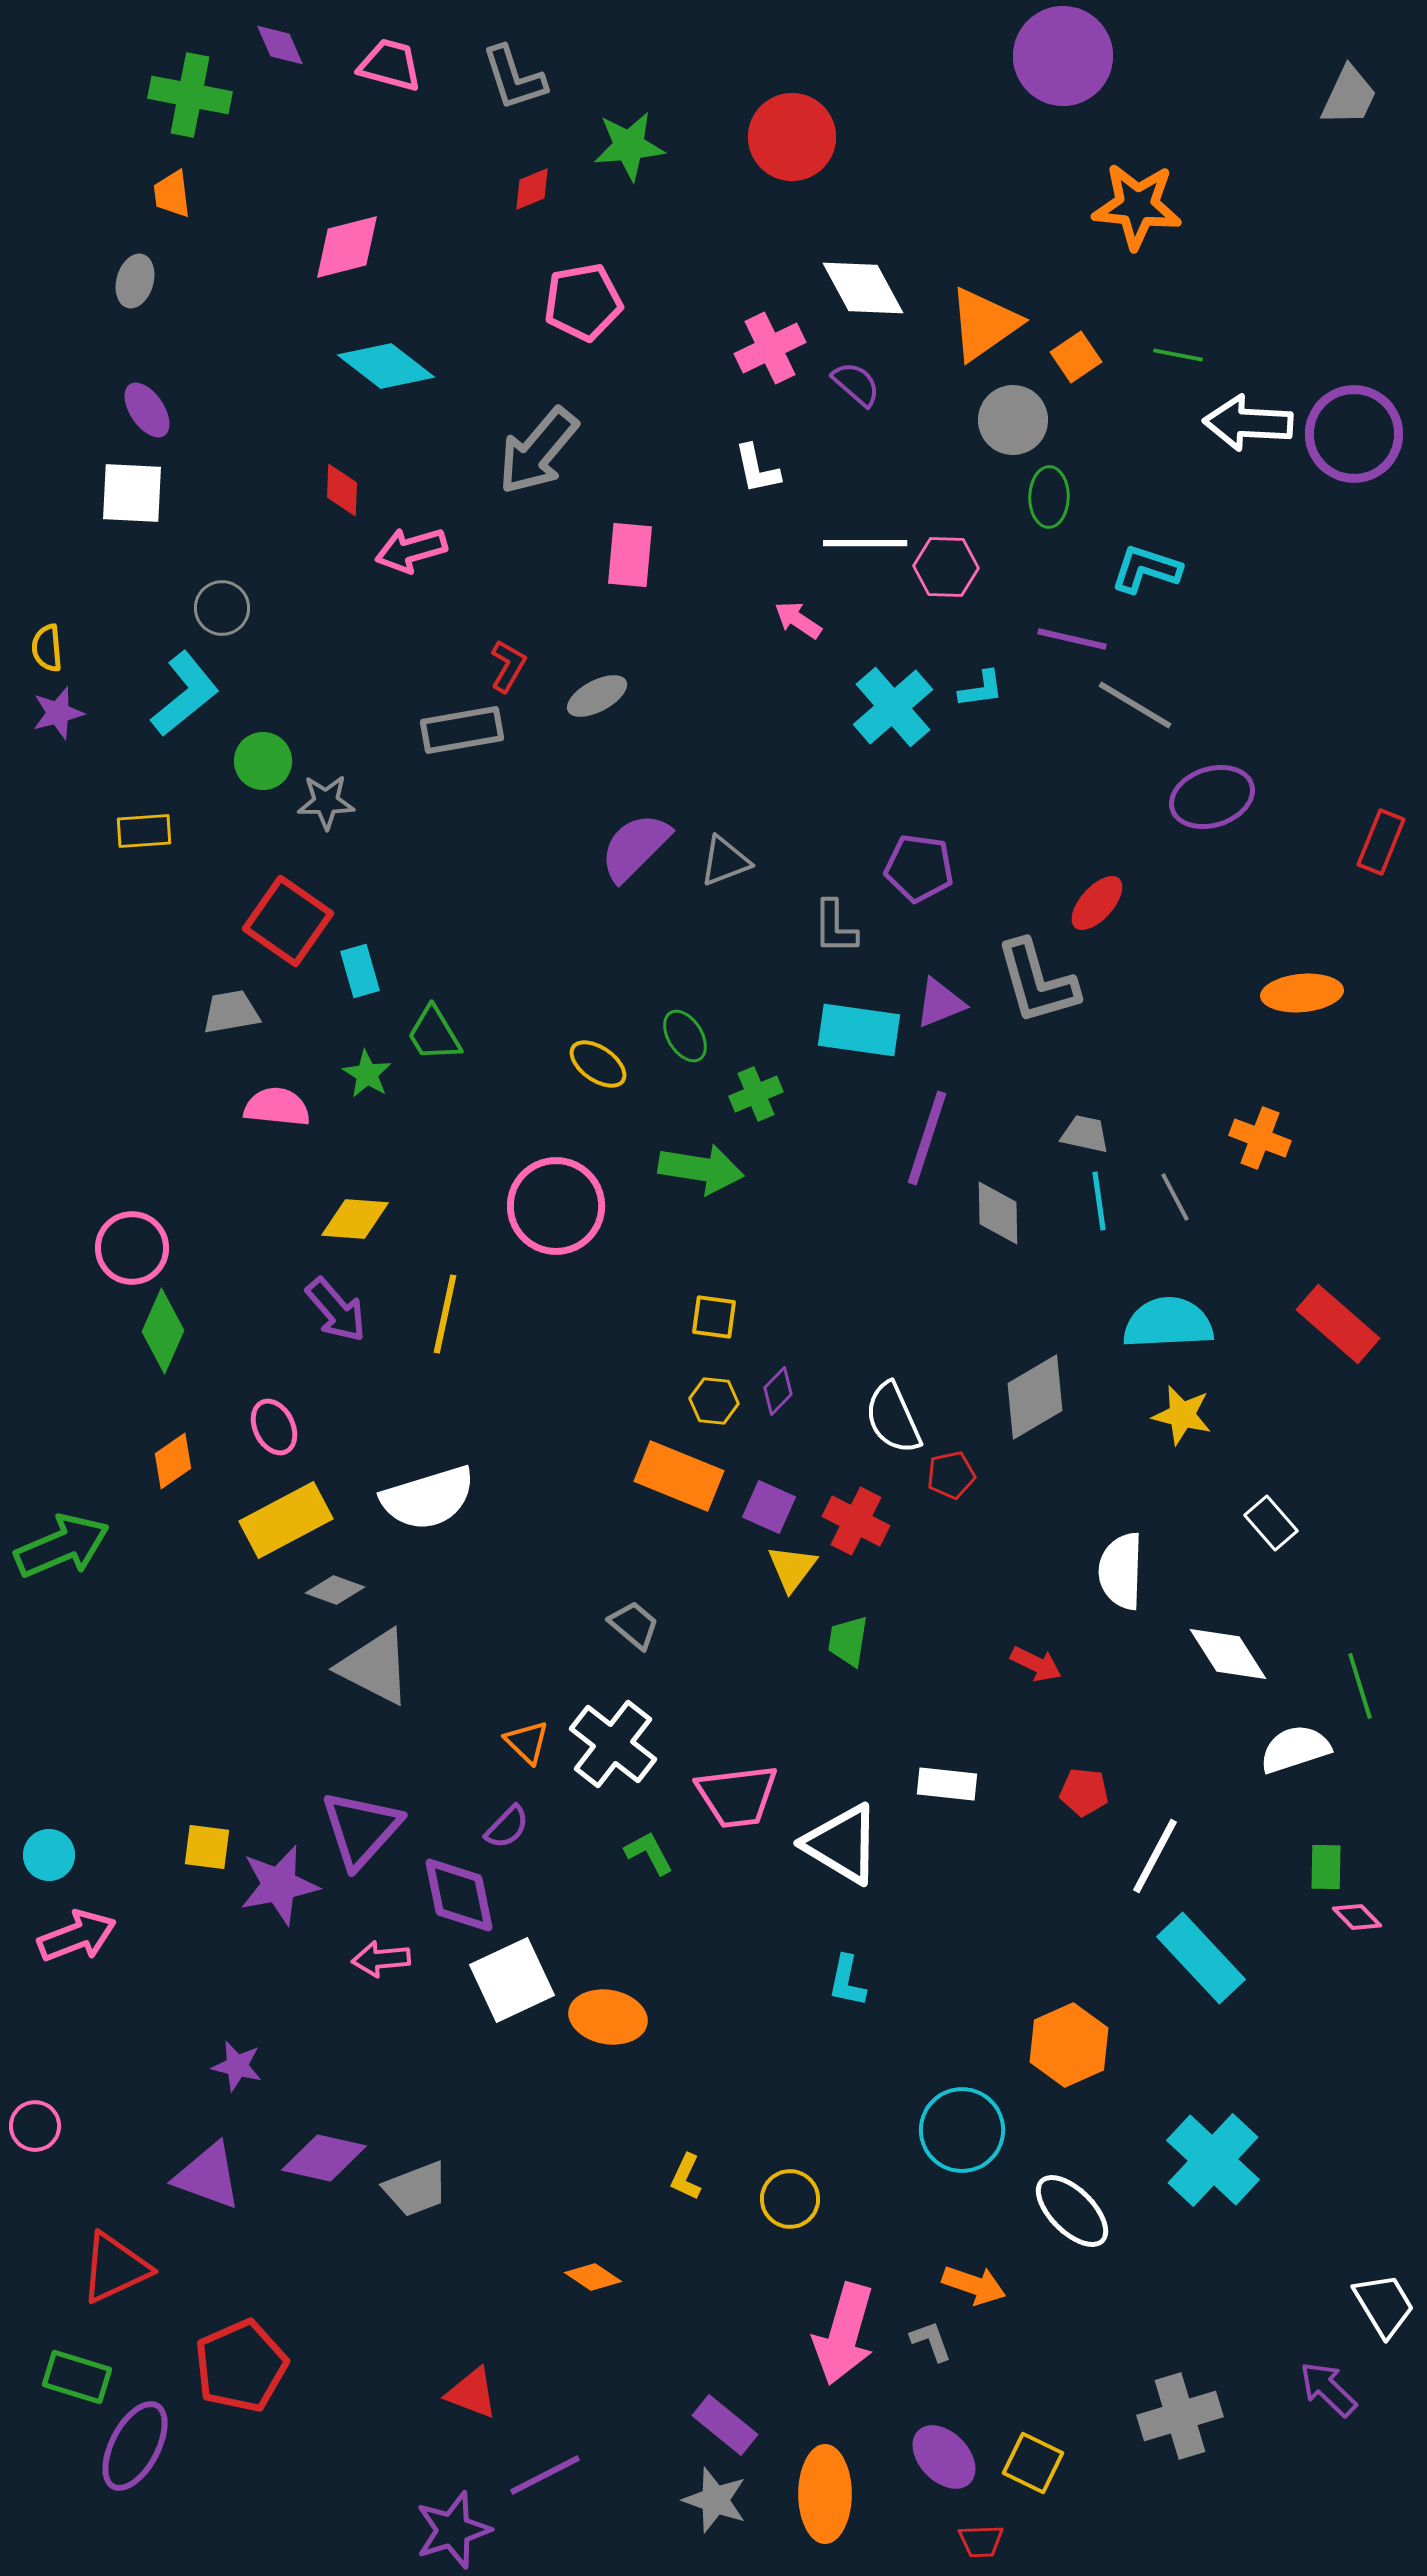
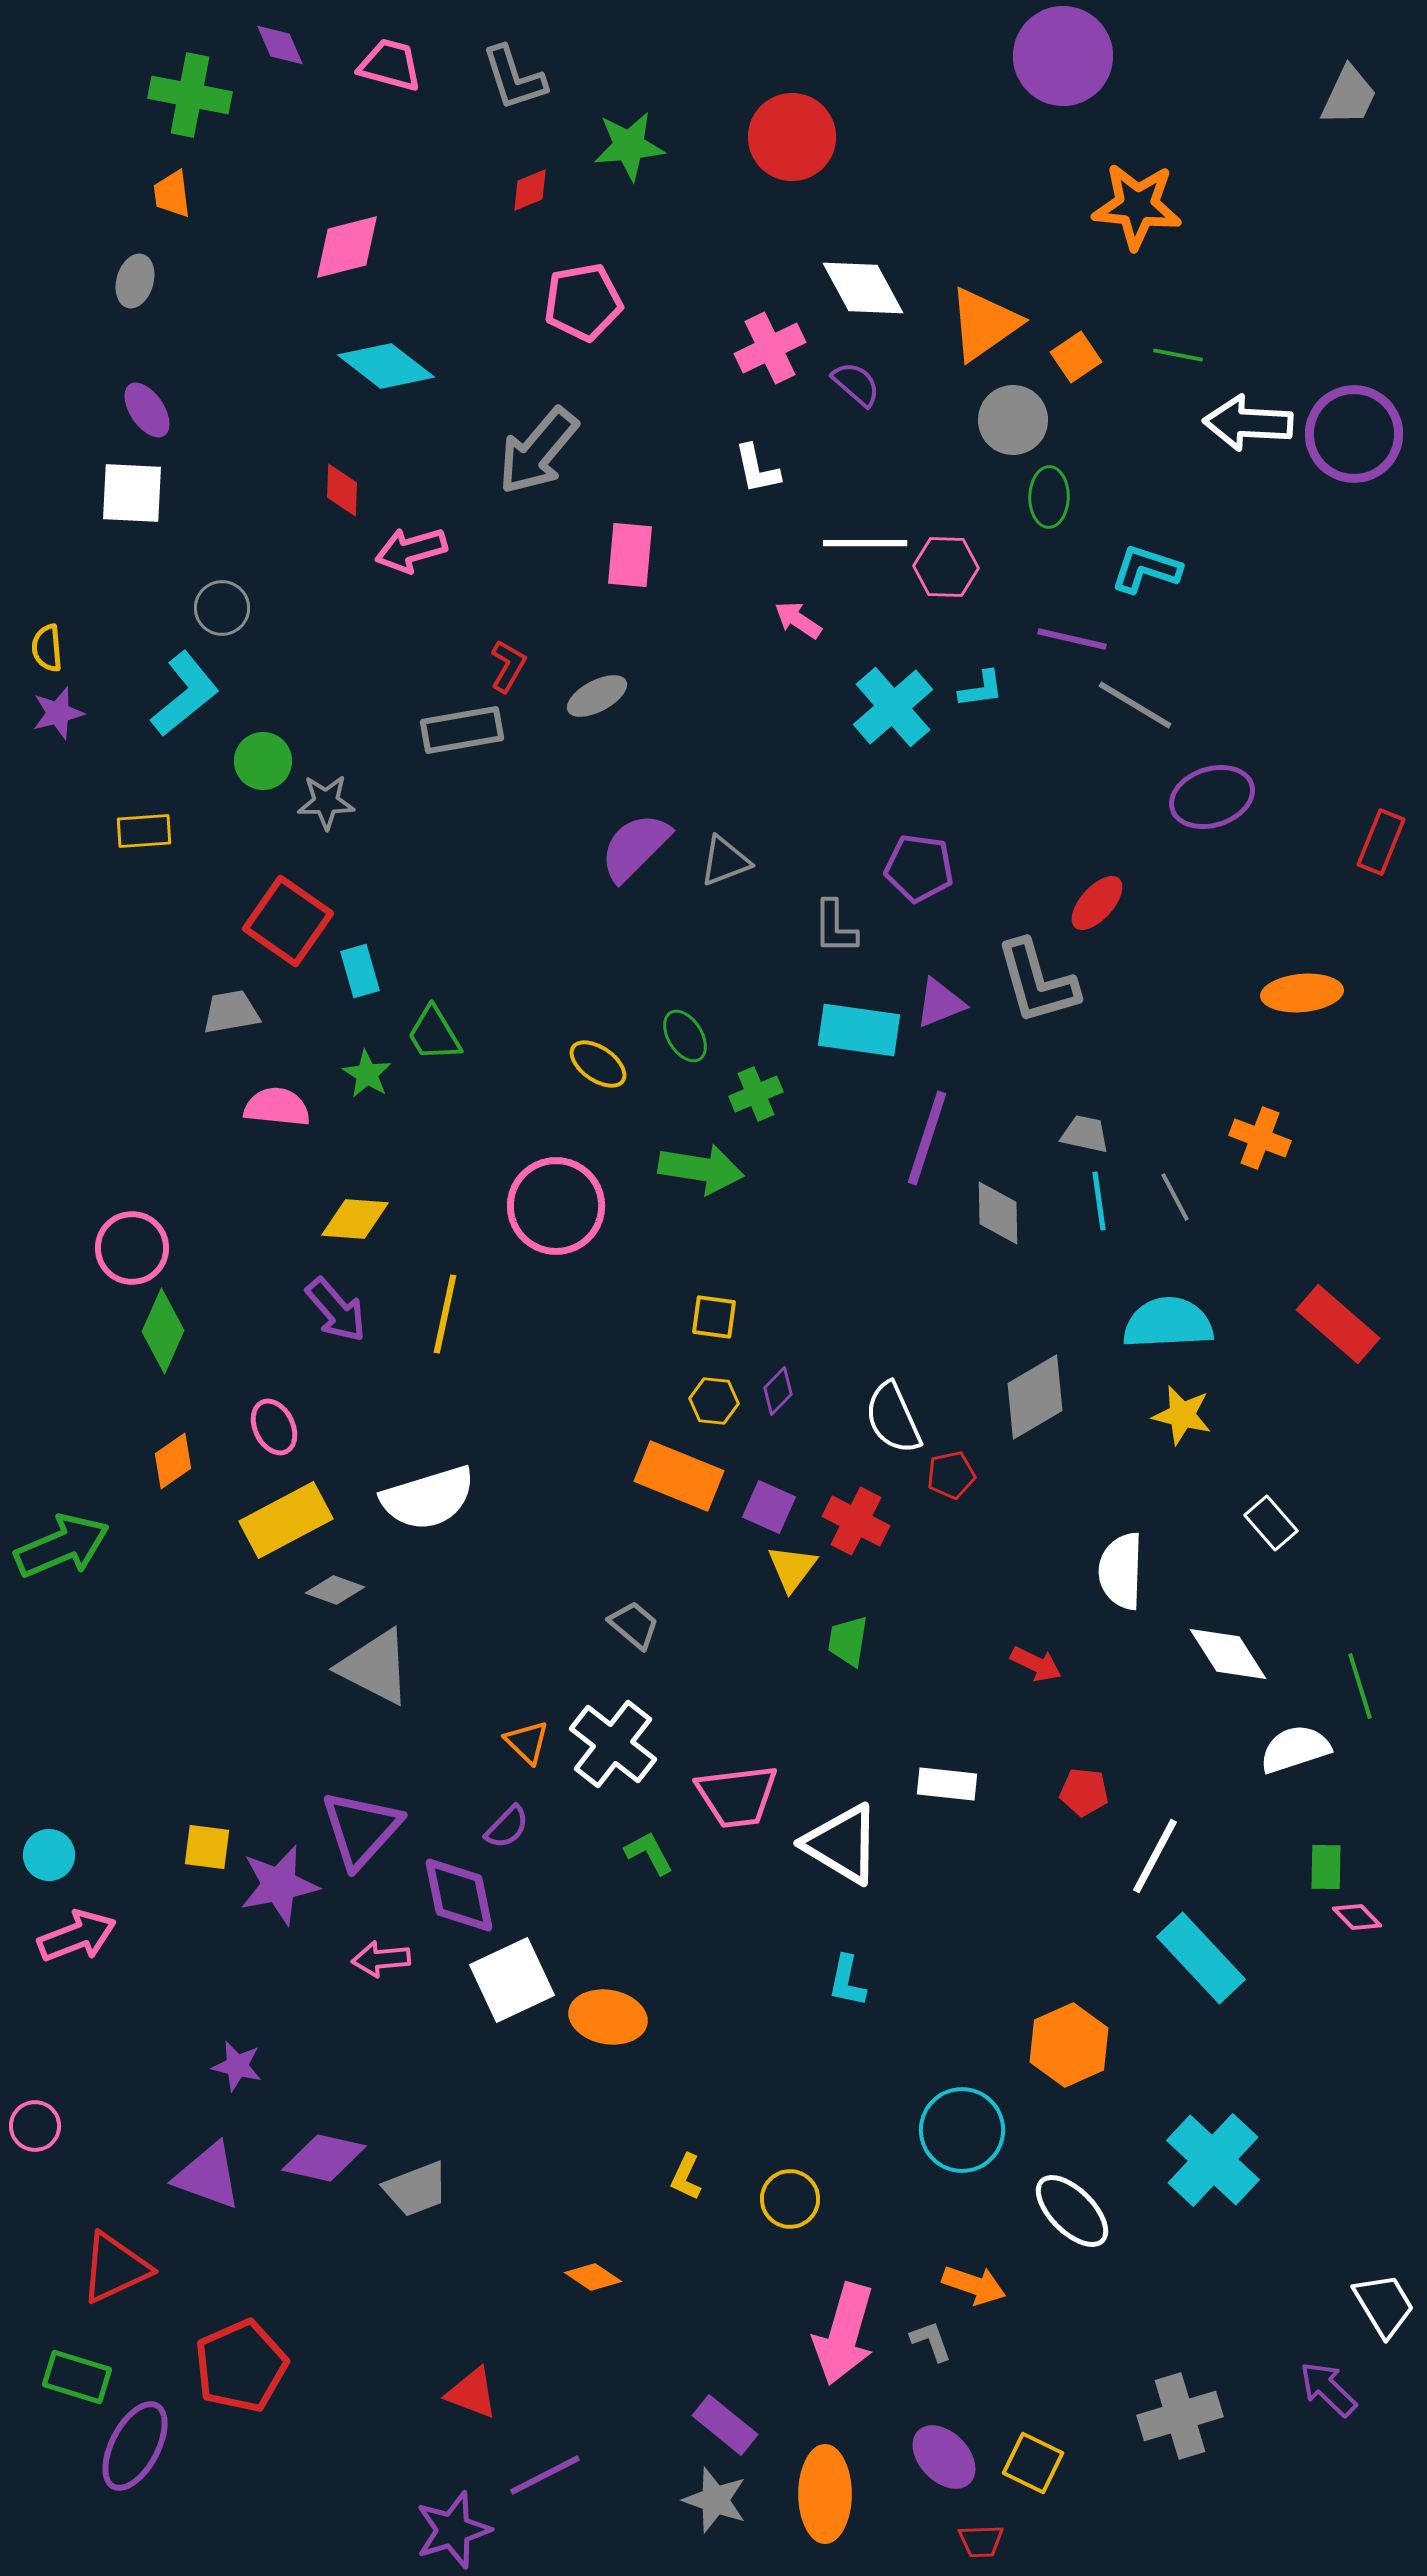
red diamond at (532, 189): moved 2 px left, 1 px down
